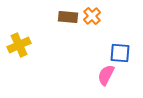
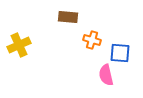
orange cross: moved 24 px down; rotated 30 degrees counterclockwise
pink semicircle: rotated 40 degrees counterclockwise
